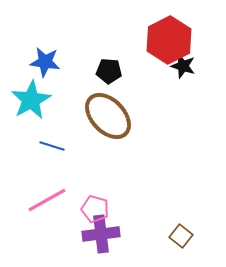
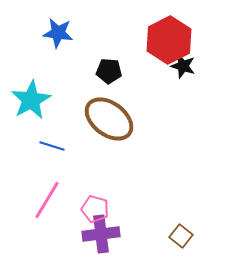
blue star: moved 13 px right, 29 px up
brown ellipse: moved 1 px right, 3 px down; rotated 9 degrees counterclockwise
pink line: rotated 30 degrees counterclockwise
